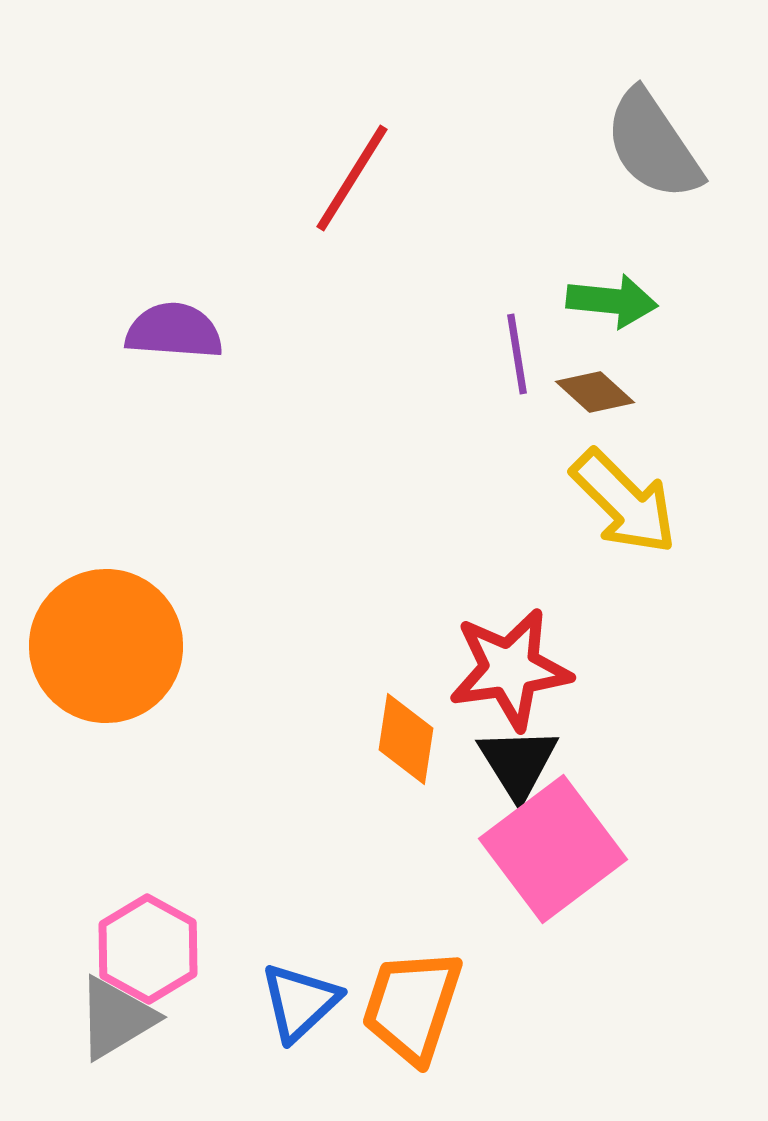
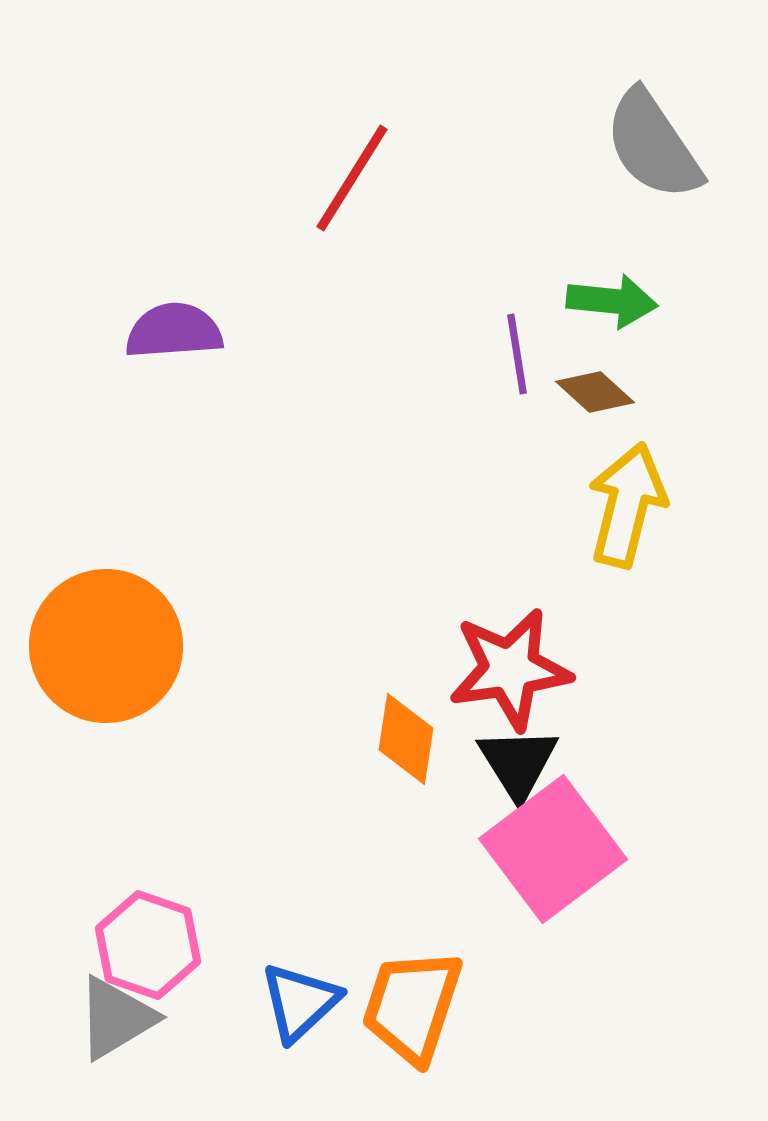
purple semicircle: rotated 8 degrees counterclockwise
yellow arrow: moved 3 px right, 3 px down; rotated 121 degrees counterclockwise
pink hexagon: moved 4 px up; rotated 10 degrees counterclockwise
